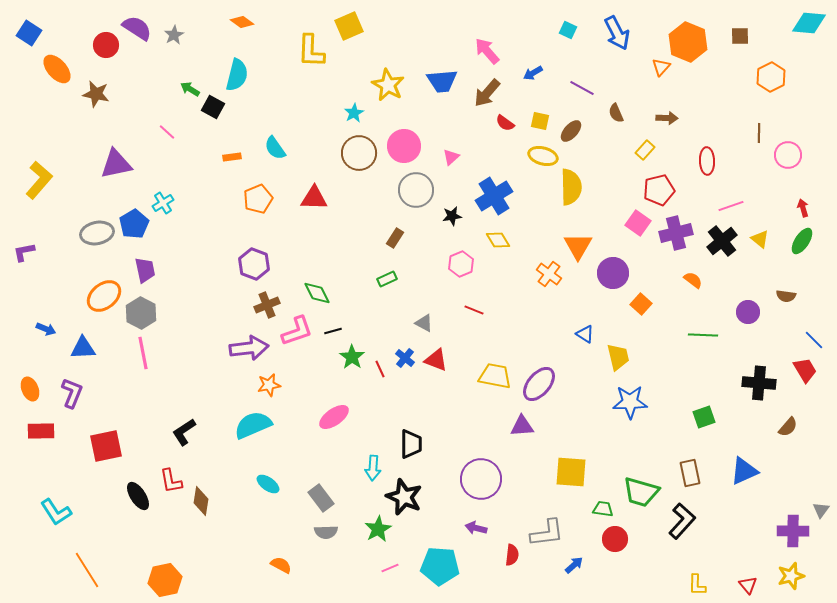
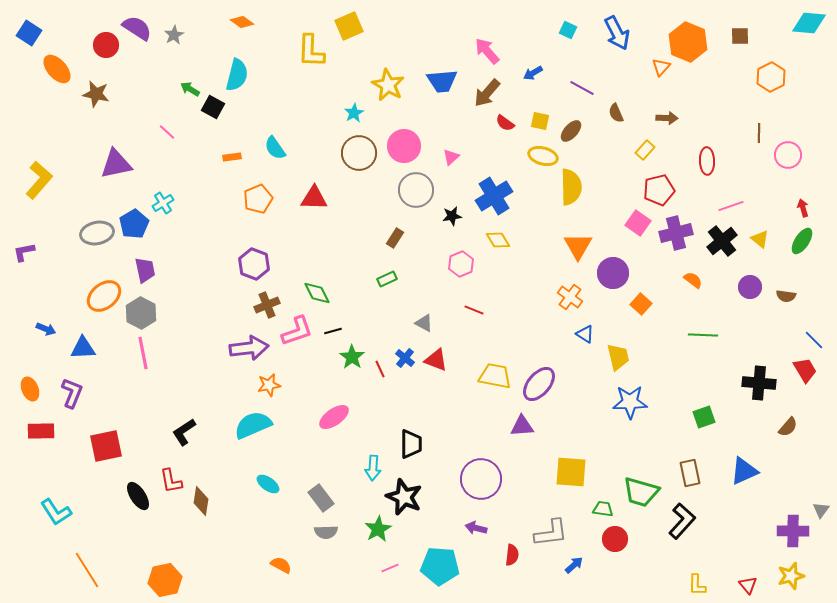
orange cross at (549, 274): moved 21 px right, 23 px down
purple circle at (748, 312): moved 2 px right, 25 px up
gray L-shape at (547, 533): moved 4 px right
